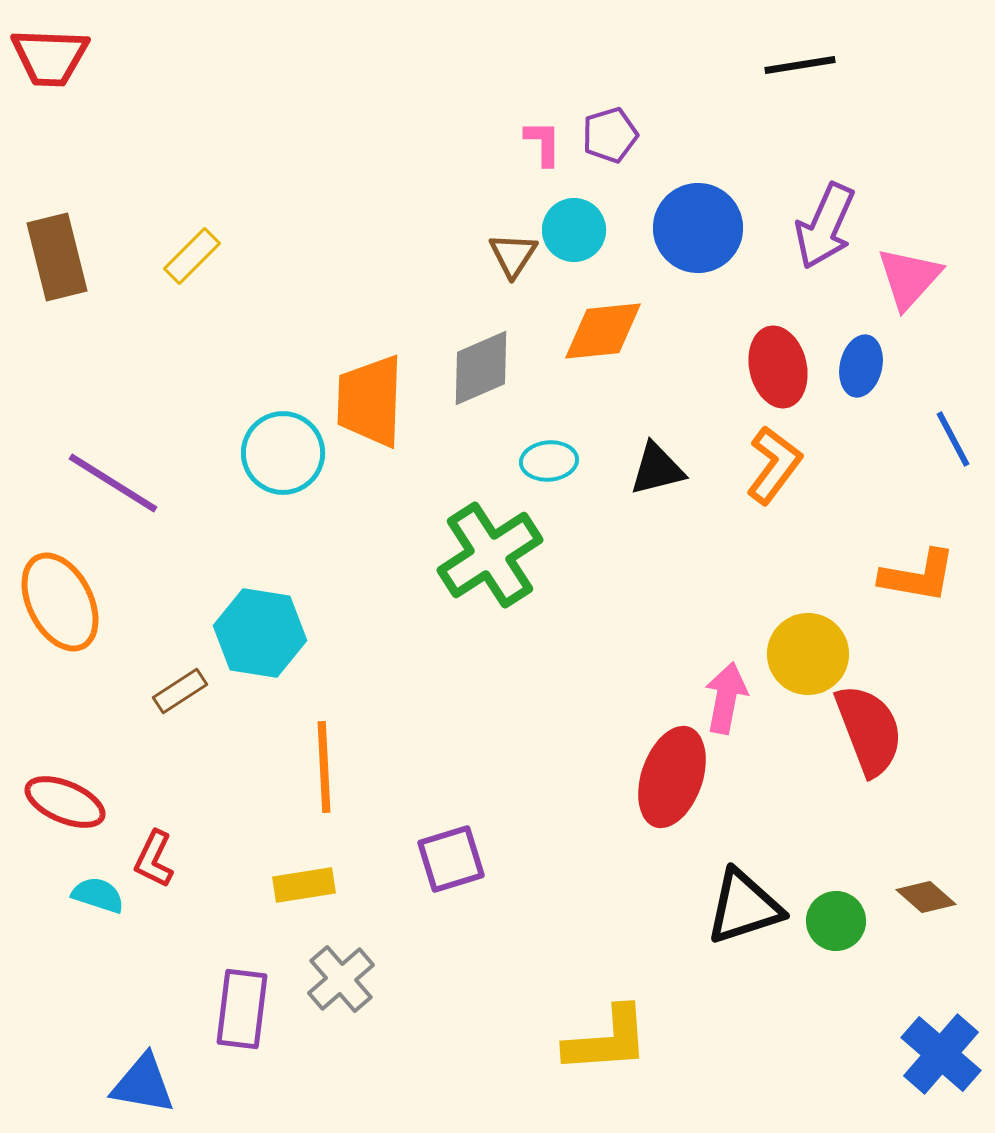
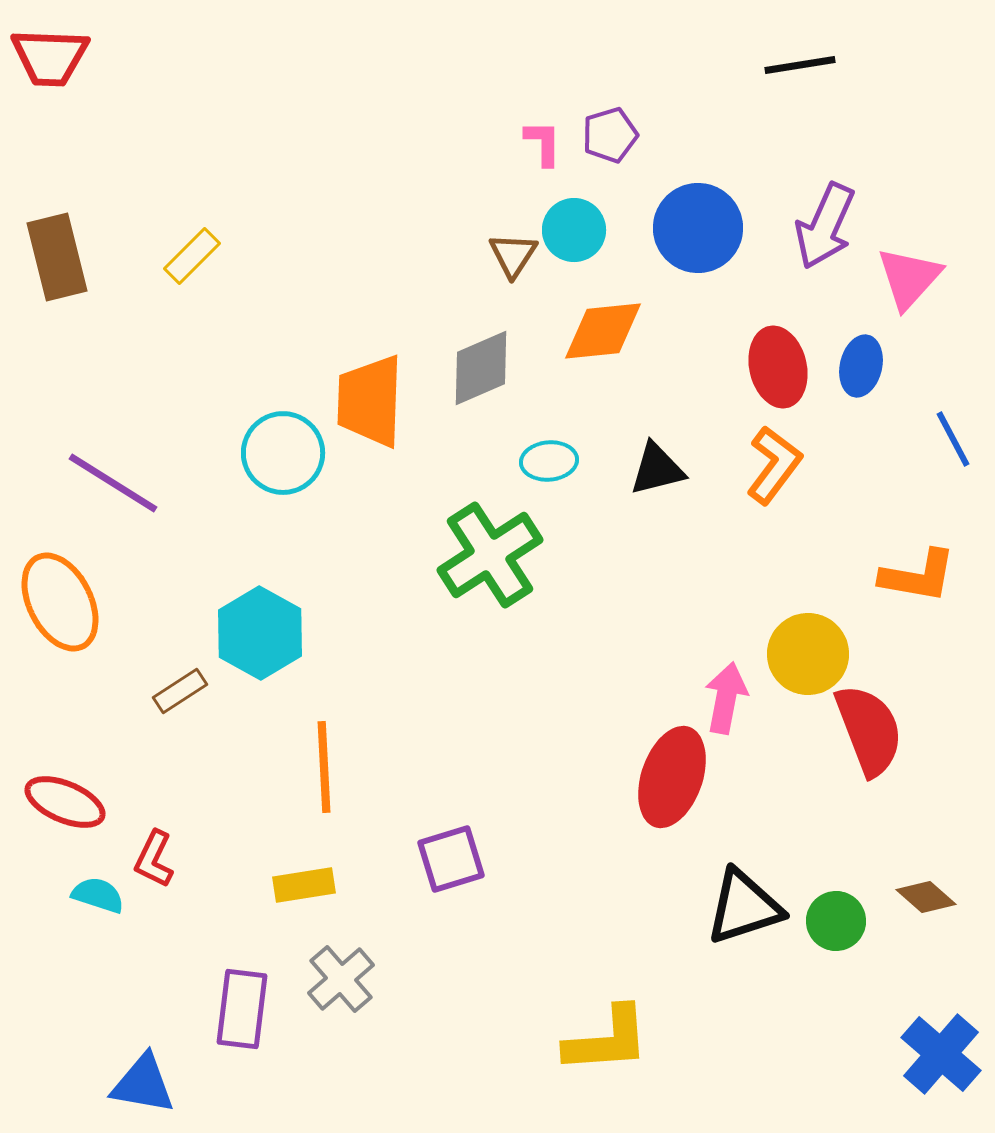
cyan hexagon at (260, 633): rotated 20 degrees clockwise
